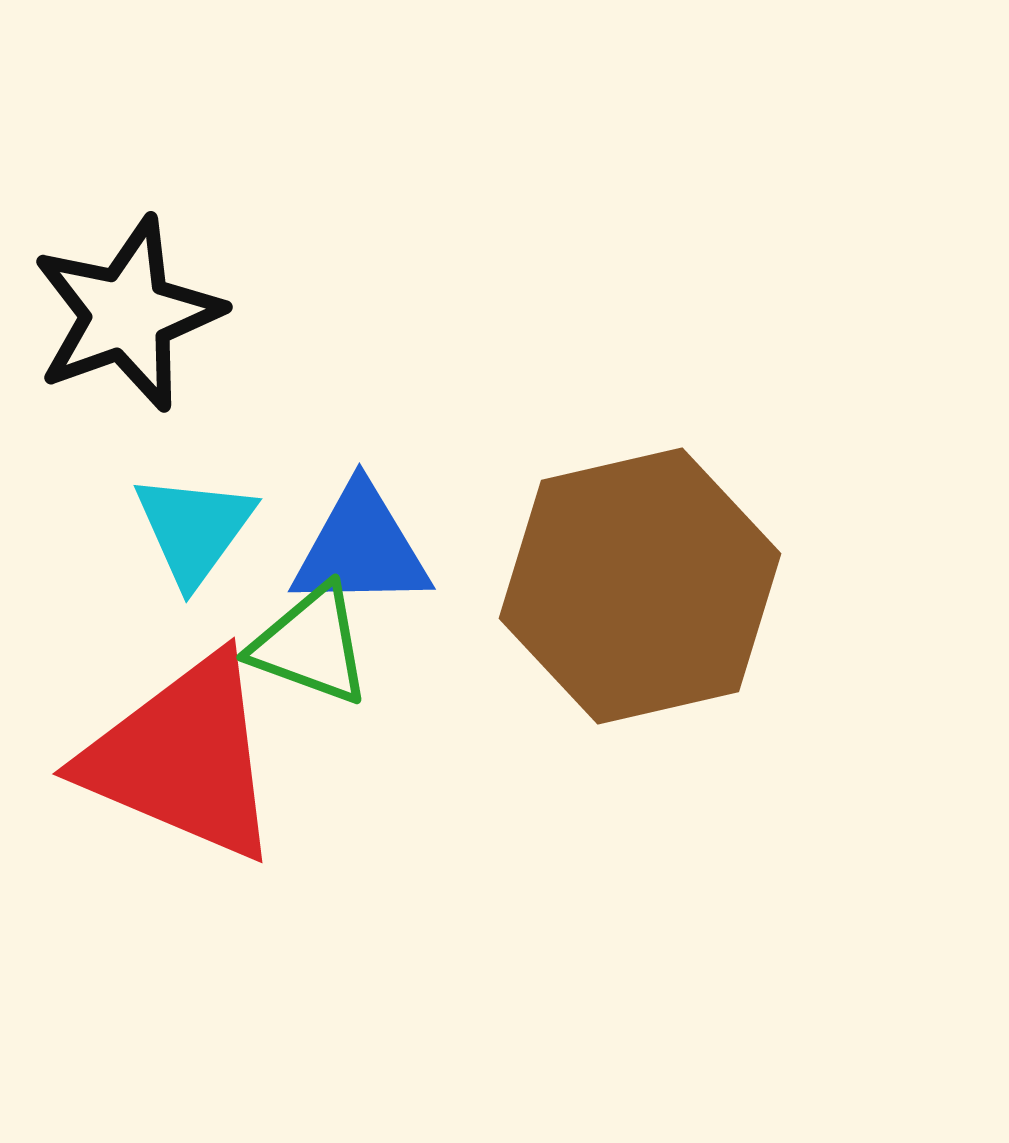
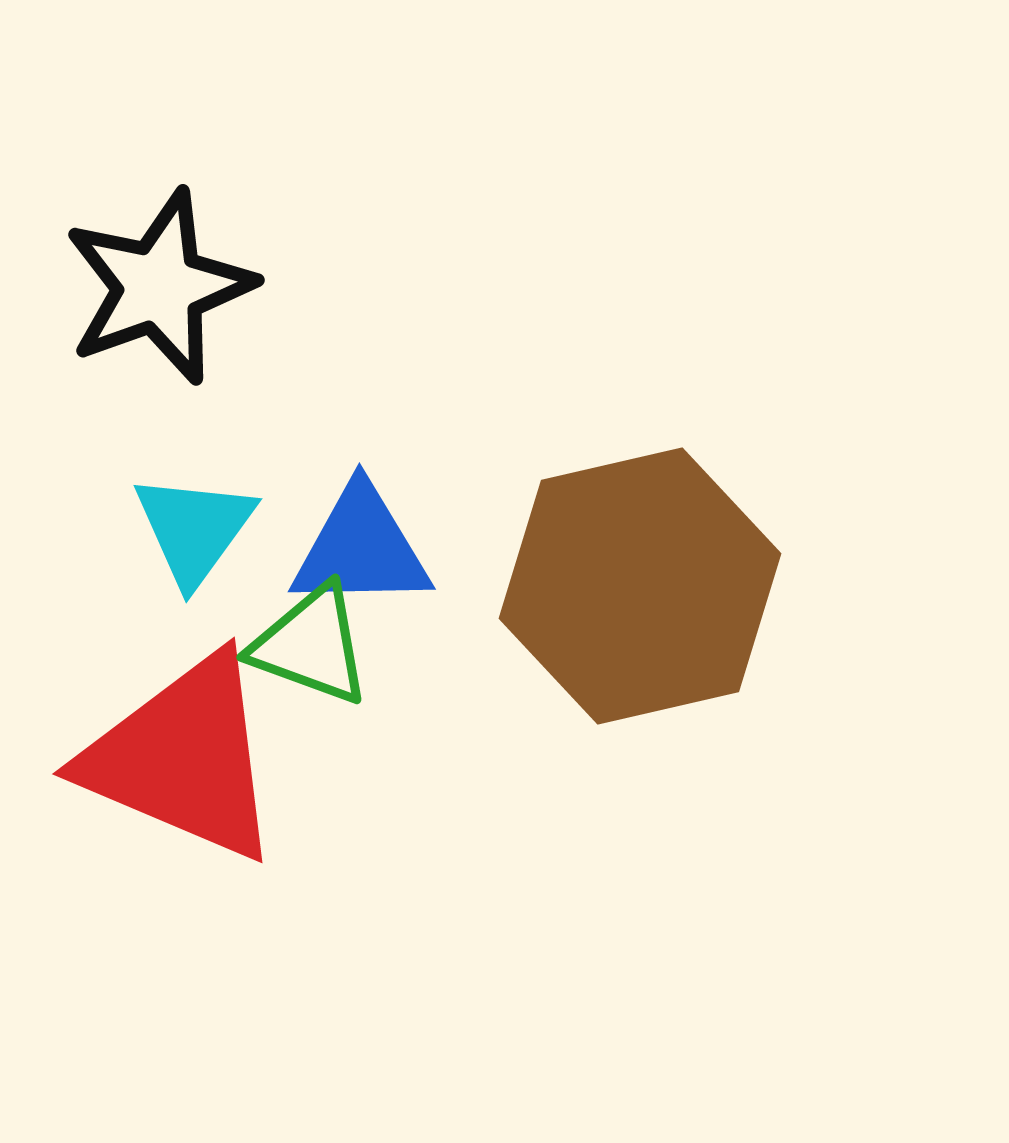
black star: moved 32 px right, 27 px up
